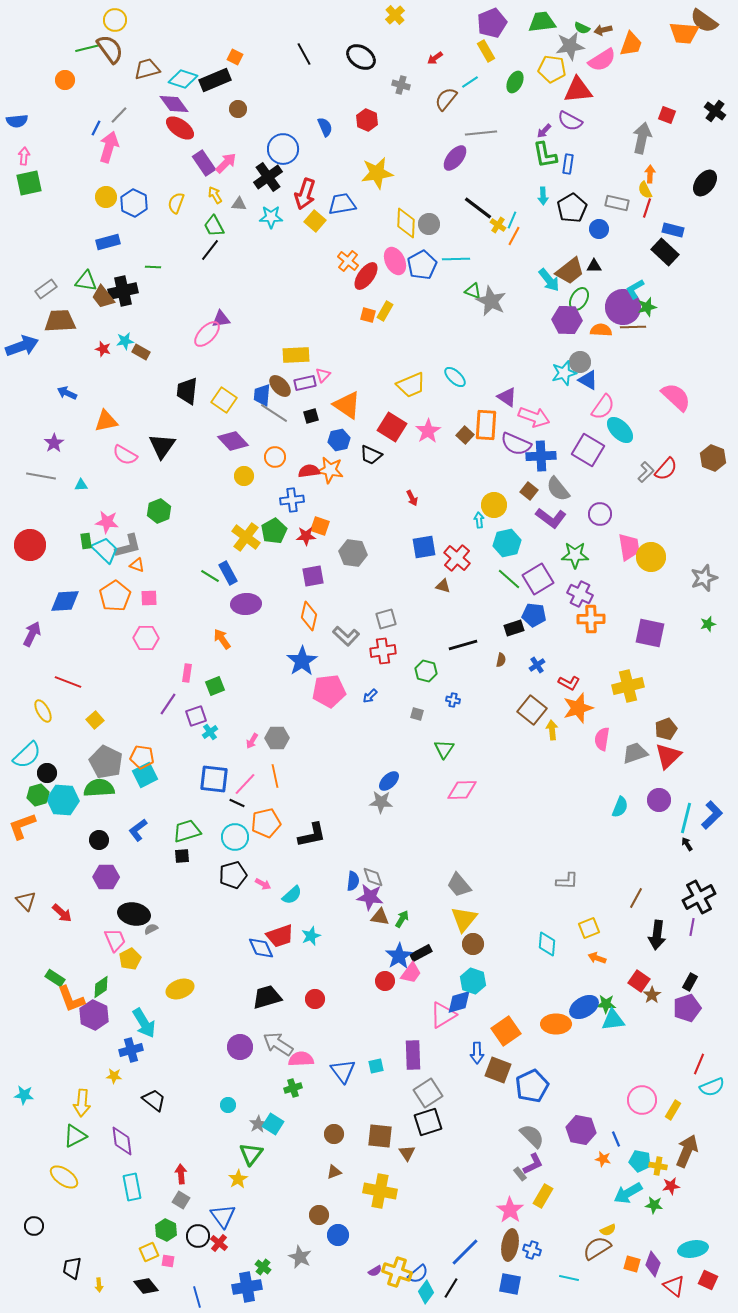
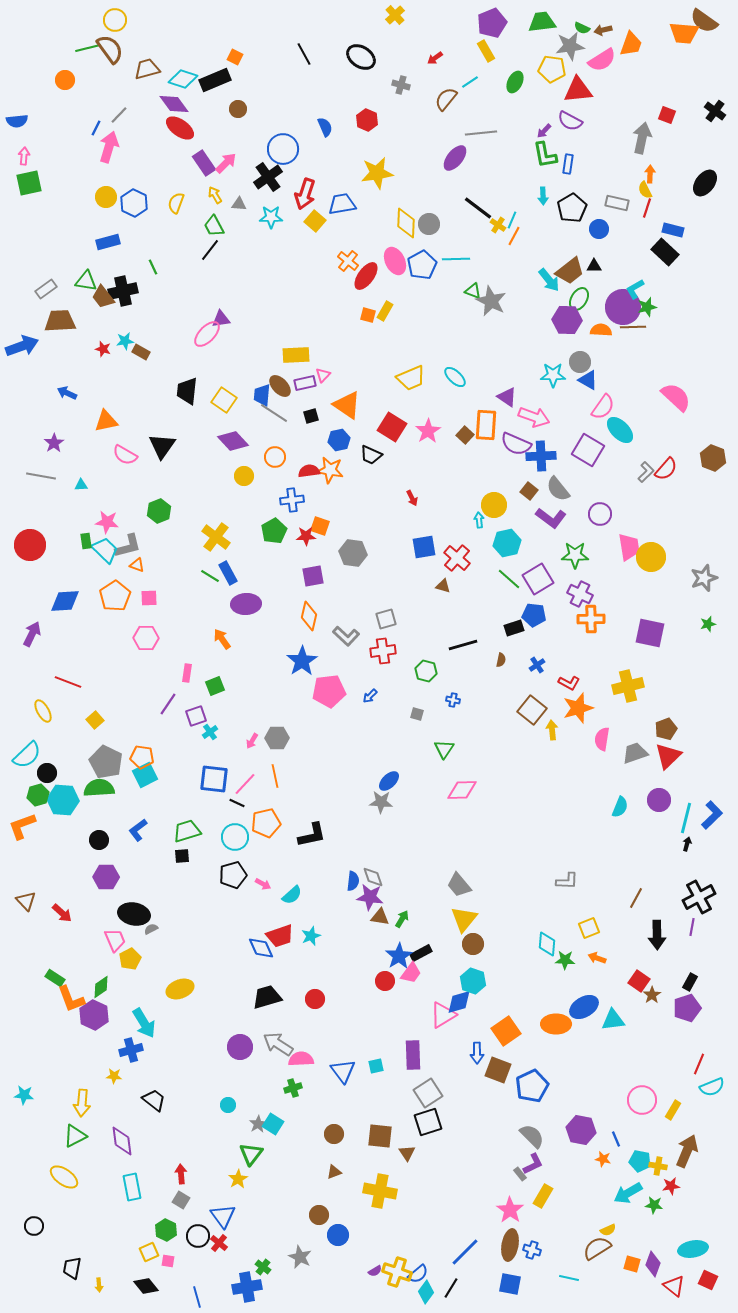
green line at (153, 267): rotated 63 degrees clockwise
cyan star at (564, 373): moved 11 px left, 2 px down; rotated 15 degrees clockwise
yellow trapezoid at (411, 385): moved 7 px up
yellow cross at (246, 537): moved 30 px left
black arrow at (687, 844): rotated 48 degrees clockwise
black arrow at (657, 935): rotated 8 degrees counterclockwise
green star at (606, 1004): moved 41 px left, 44 px up
